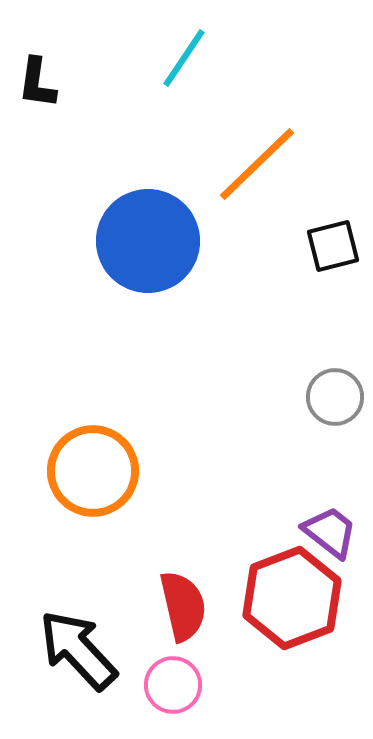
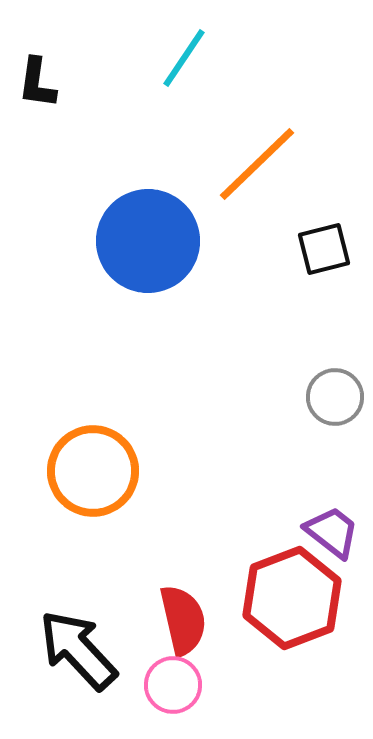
black square: moved 9 px left, 3 px down
purple trapezoid: moved 2 px right
red semicircle: moved 14 px down
